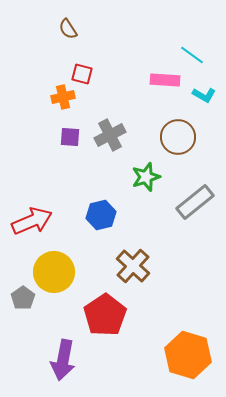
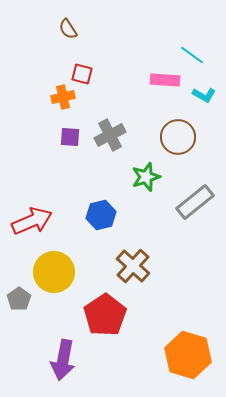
gray pentagon: moved 4 px left, 1 px down
